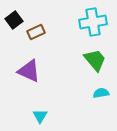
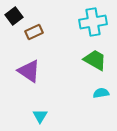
black square: moved 4 px up
brown rectangle: moved 2 px left
green trapezoid: rotated 20 degrees counterclockwise
purple triangle: rotated 10 degrees clockwise
